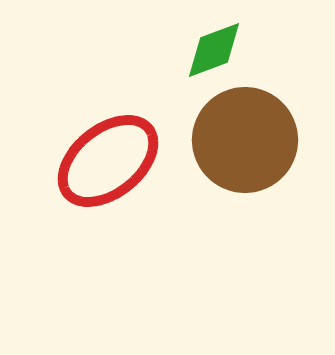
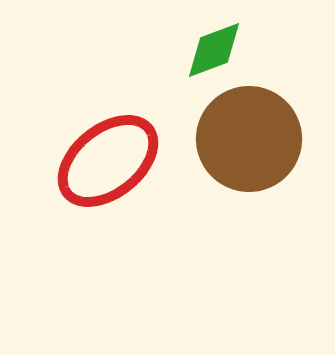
brown circle: moved 4 px right, 1 px up
